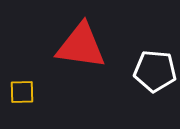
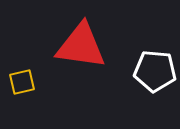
yellow square: moved 10 px up; rotated 12 degrees counterclockwise
